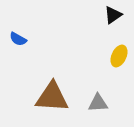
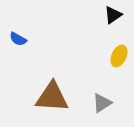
gray triangle: moved 4 px right; rotated 30 degrees counterclockwise
